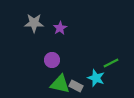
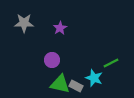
gray star: moved 10 px left
cyan star: moved 2 px left
